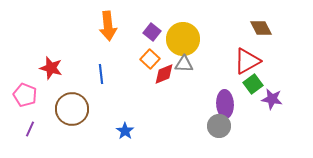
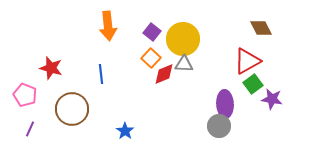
orange square: moved 1 px right, 1 px up
